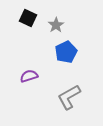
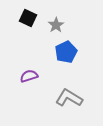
gray L-shape: moved 1 px down; rotated 60 degrees clockwise
